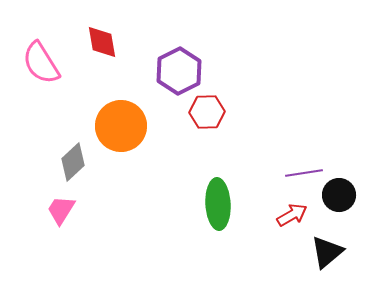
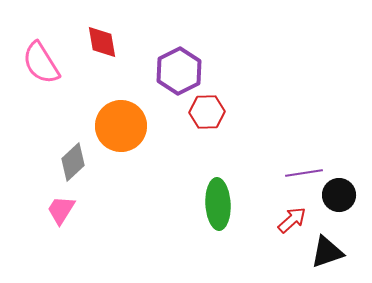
red arrow: moved 5 px down; rotated 12 degrees counterclockwise
black triangle: rotated 21 degrees clockwise
